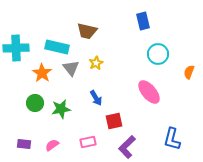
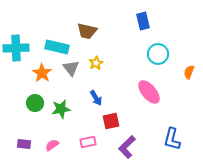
red square: moved 3 px left
